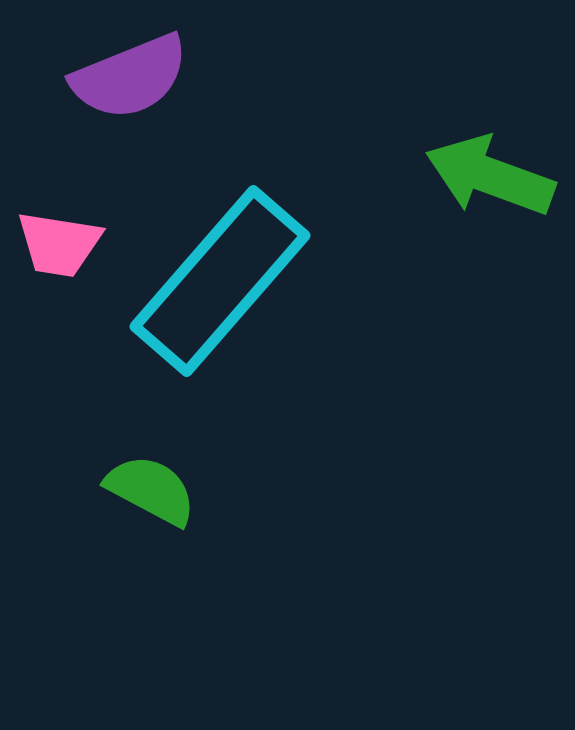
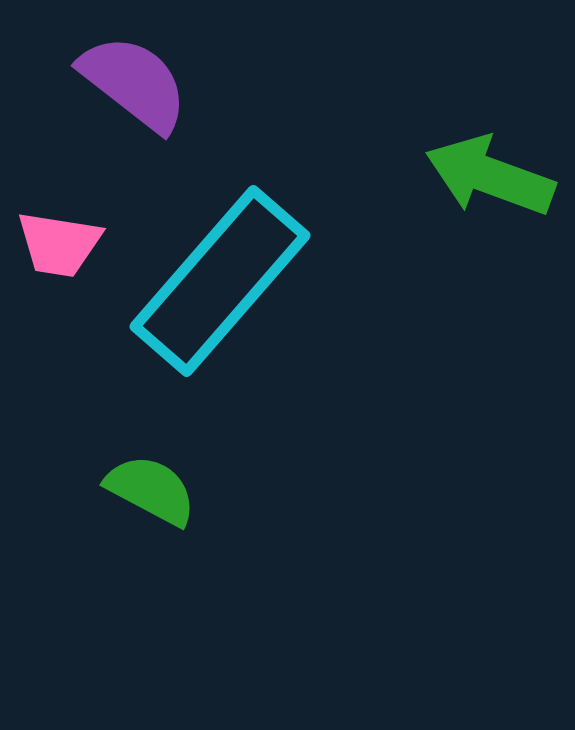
purple semicircle: moved 4 px right, 6 px down; rotated 120 degrees counterclockwise
